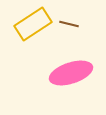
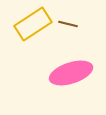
brown line: moved 1 px left
